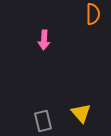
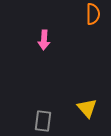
yellow triangle: moved 6 px right, 5 px up
gray rectangle: rotated 20 degrees clockwise
